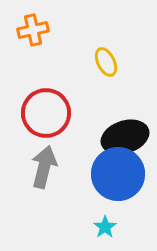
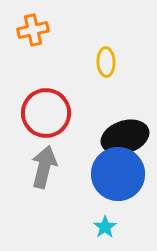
yellow ellipse: rotated 24 degrees clockwise
